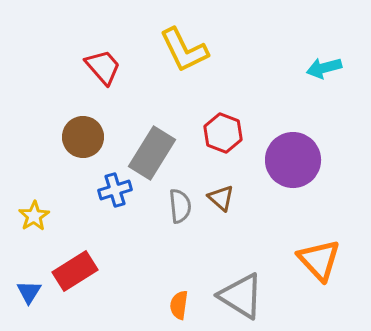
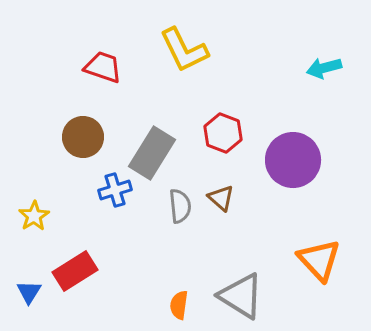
red trapezoid: rotated 30 degrees counterclockwise
